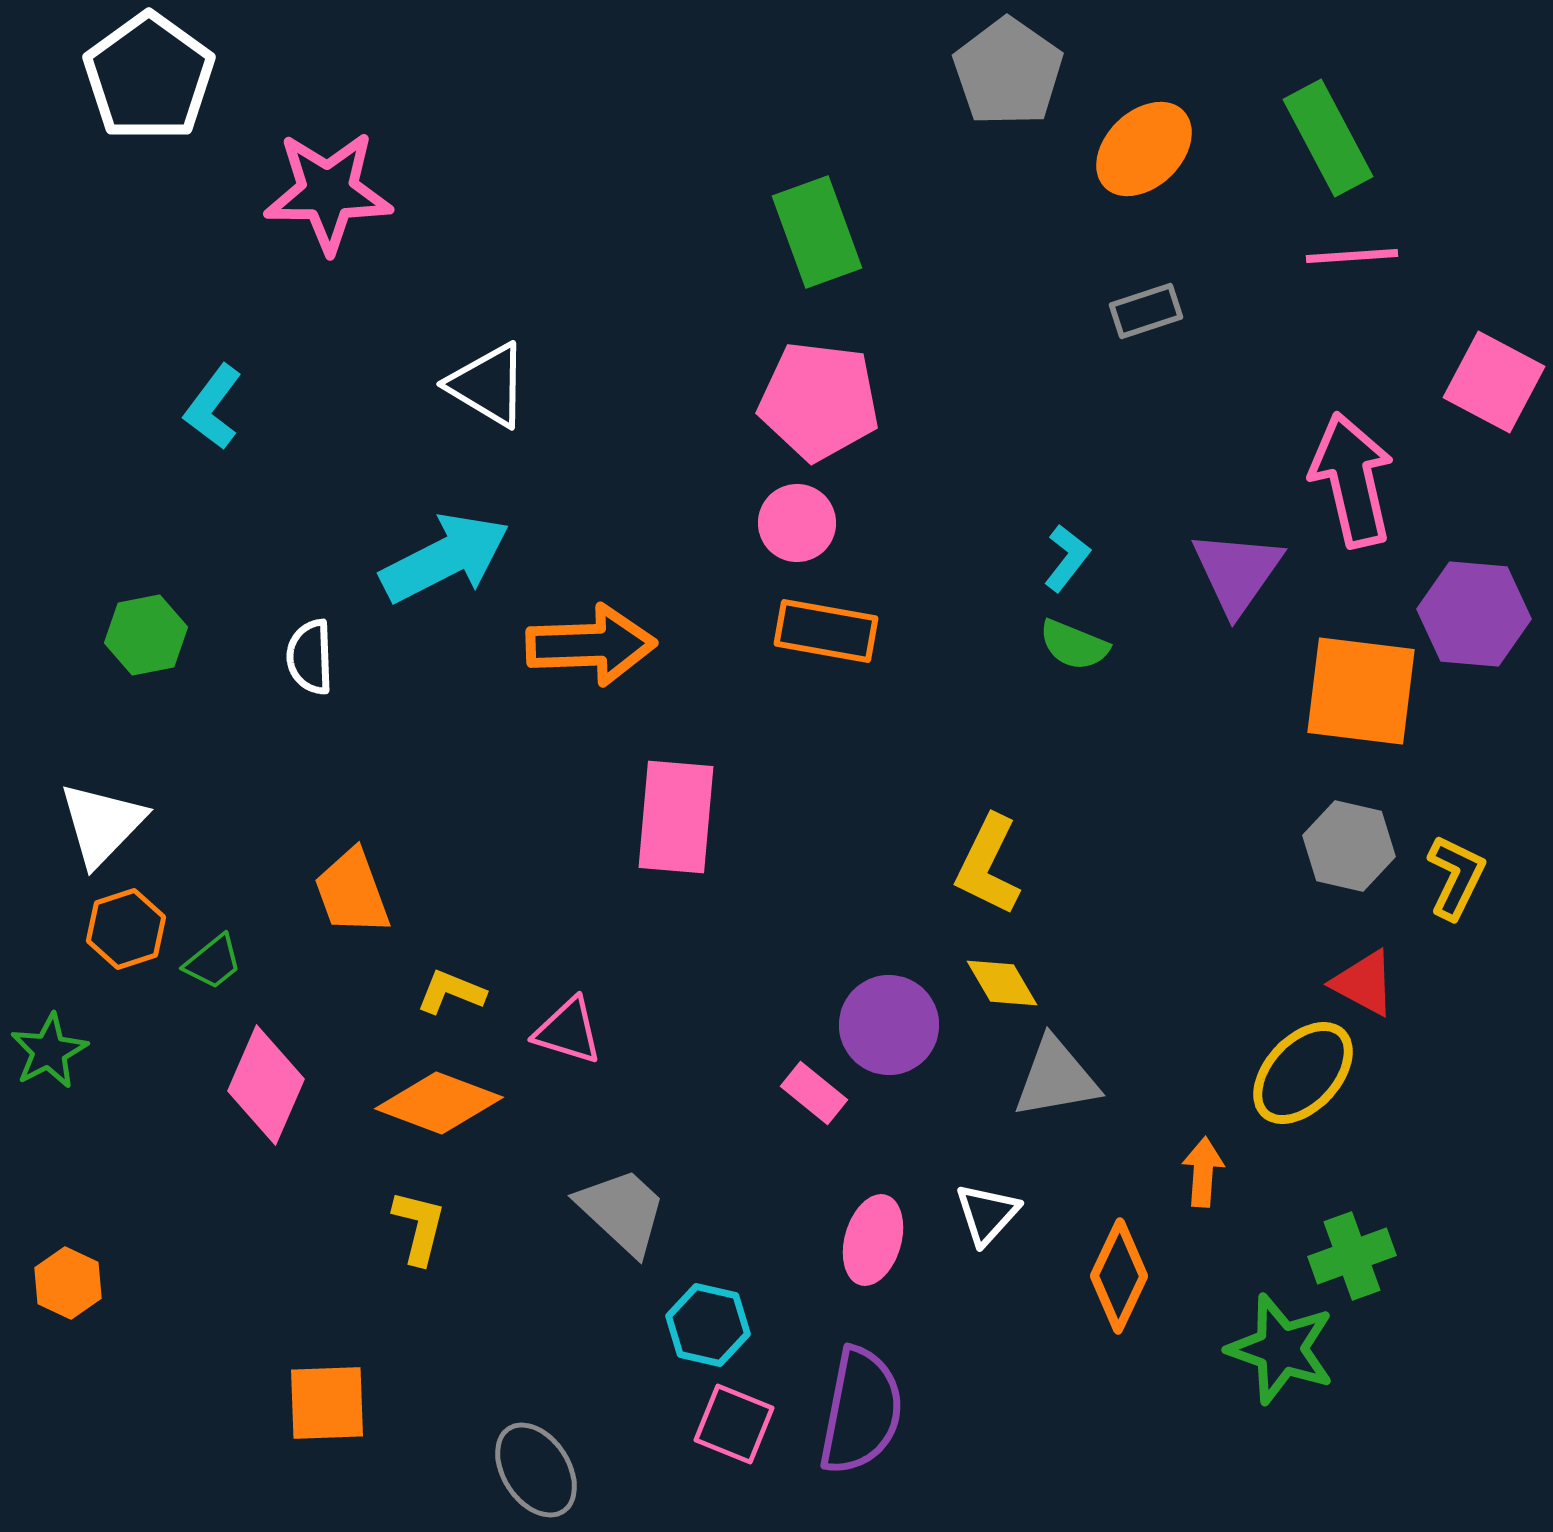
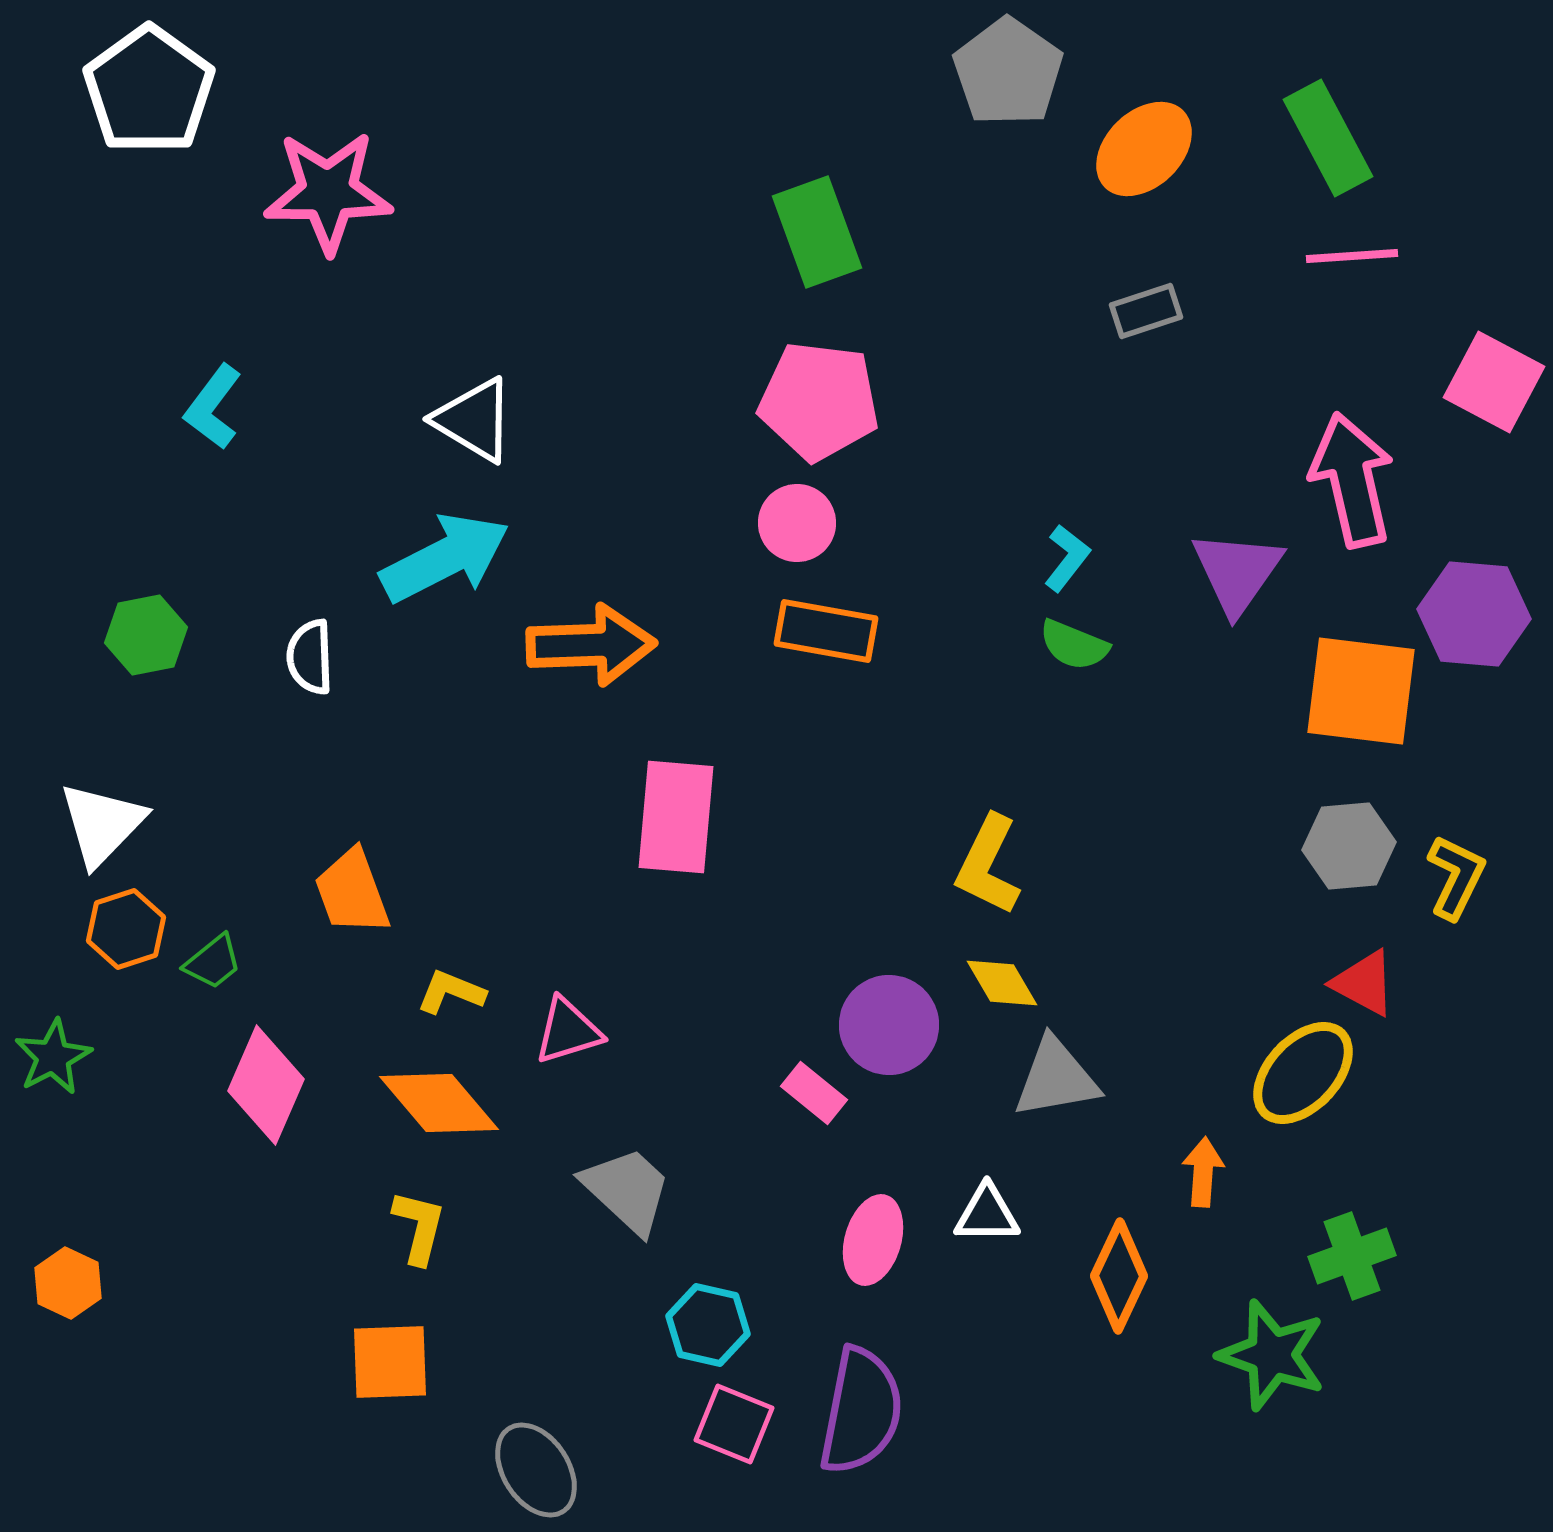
white pentagon at (149, 77): moved 13 px down
white triangle at (488, 385): moved 14 px left, 35 px down
gray hexagon at (1349, 846): rotated 18 degrees counterclockwise
pink triangle at (568, 1031): rotated 34 degrees counterclockwise
green star at (49, 1051): moved 4 px right, 6 px down
orange diamond at (439, 1103): rotated 29 degrees clockwise
gray trapezoid at (622, 1211): moved 5 px right, 21 px up
white triangle at (987, 1214): rotated 48 degrees clockwise
green star at (1281, 1349): moved 9 px left, 6 px down
orange square at (327, 1403): moved 63 px right, 41 px up
